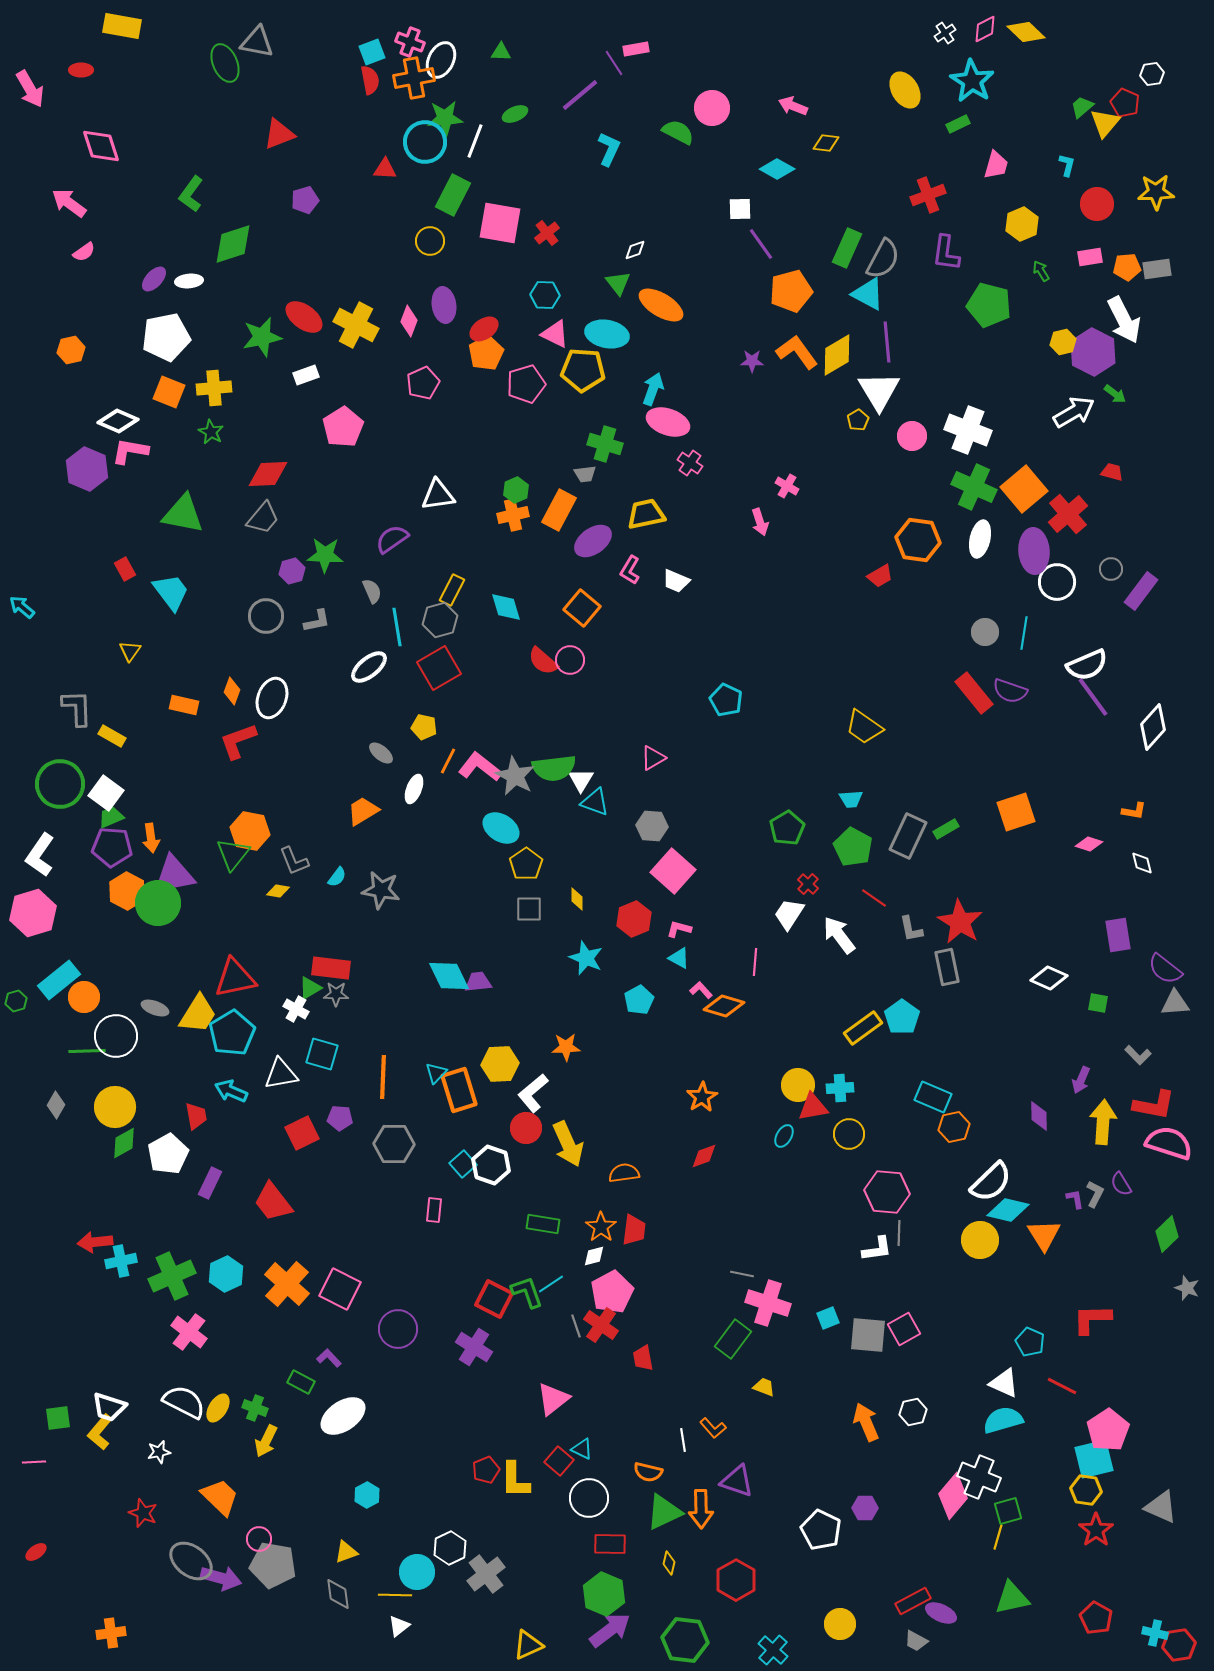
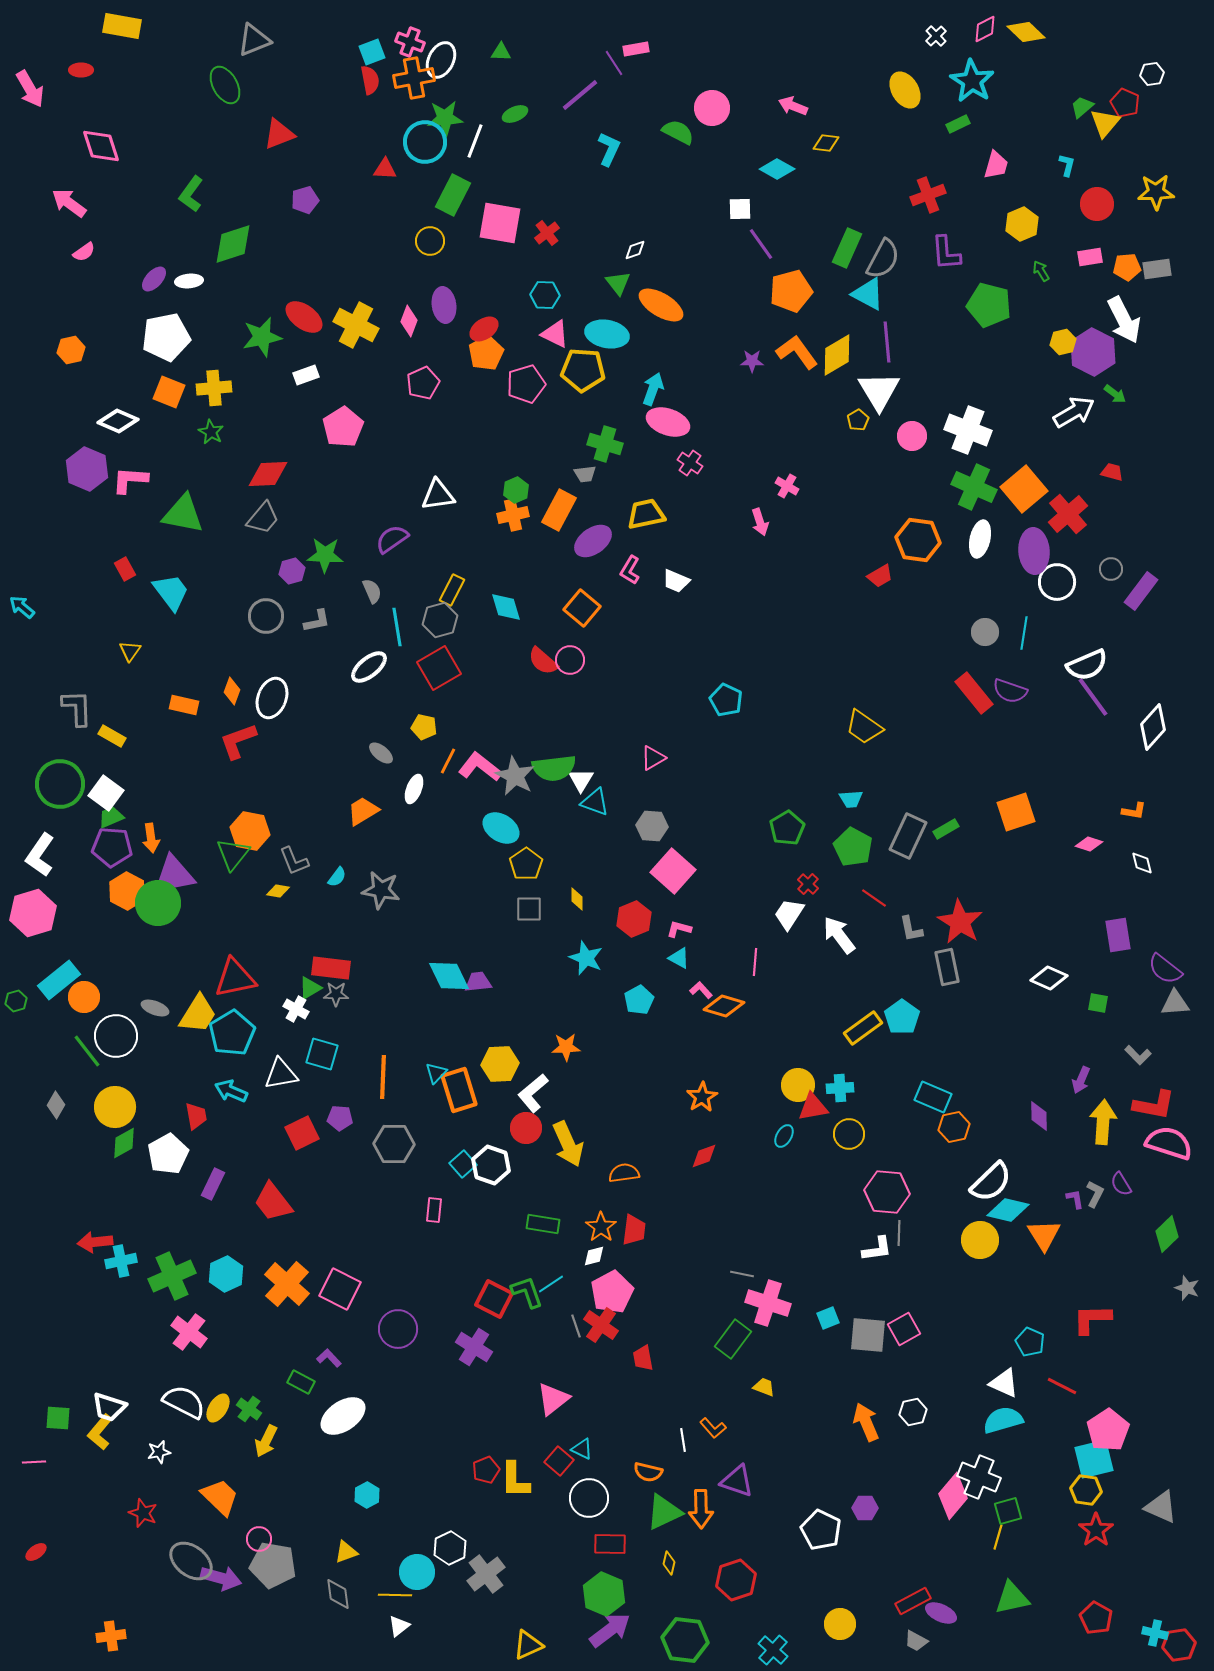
white cross at (945, 33): moved 9 px left, 3 px down; rotated 10 degrees counterclockwise
gray triangle at (257, 42): moved 3 px left, 2 px up; rotated 33 degrees counterclockwise
green ellipse at (225, 63): moved 22 px down; rotated 6 degrees counterclockwise
purple L-shape at (946, 253): rotated 12 degrees counterclockwise
pink L-shape at (130, 451): moved 29 px down; rotated 6 degrees counterclockwise
green line at (87, 1051): rotated 54 degrees clockwise
purple rectangle at (210, 1183): moved 3 px right, 1 px down
green cross at (255, 1408): moved 6 px left, 1 px down; rotated 15 degrees clockwise
green square at (58, 1418): rotated 12 degrees clockwise
red hexagon at (736, 1580): rotated 12 degrees clockwise
orange cross at (111, 1633): moved 3 px down
